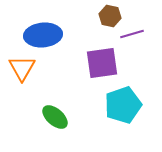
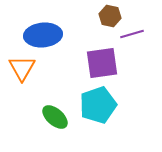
cyan pentagon: moved 25 px left
